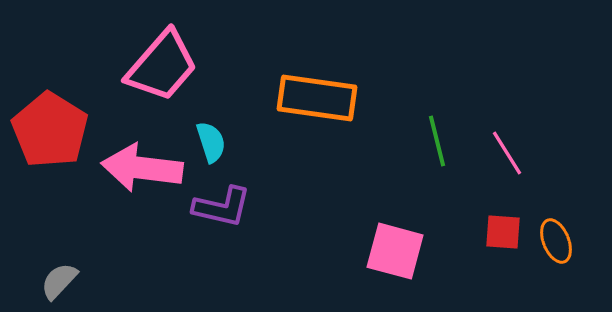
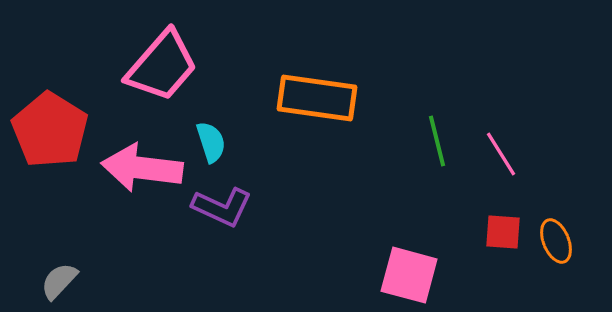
pink line: moved 6 px left, 1 px down
purple L-shape: rotated 12 degrees clockwise
pink square: moved 14 px right, 24 px down
